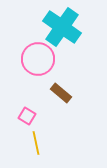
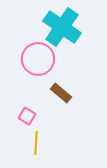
yellow line: rotated 15 degrees clockwise
